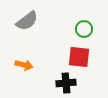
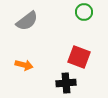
green circle: moved 17 px up
red square: rotated 15 degrees clockwise
